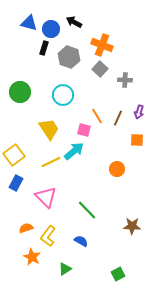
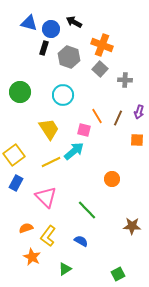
orange circle: moved 5 px left, 10 px down
